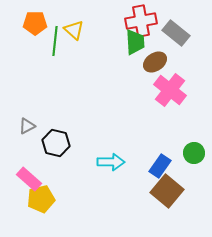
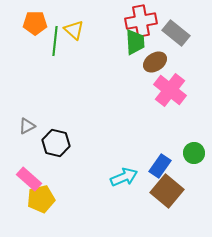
cyan arrow: moved 13 px right, 15 px down; rotated 24 degrees counterclockwise
